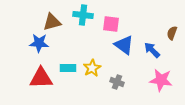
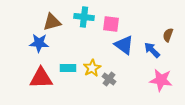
cyan cross: moved 1 px right, 2 px down
brown semicircle: moved 4 px left, 2 px down
gray cross: moved 8 px left, 3 px up; rotated 16 degrees clockwise
